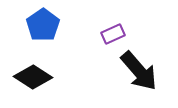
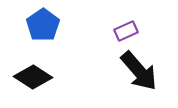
purple rectangle: moved 13 px right, 3 px up
